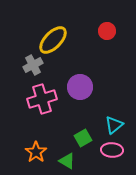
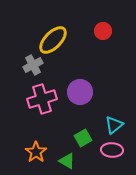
red circle: moved 4 px left
purple circle: moved 5 px down
